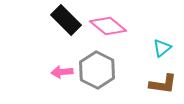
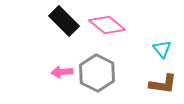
black rectangle: moved 2 px left, 1 px down
pink diamond: moved 1 px left, 1 px up
cyan triangle: moved 1 px down; rotated 30 degrees counterclockwise
gray hexagon: moved 3 px down
